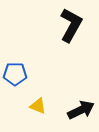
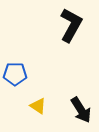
yellow triangle: rotated 12 degrees clockwise
black arrow: rotated 84 degrees clockwise
